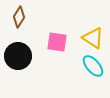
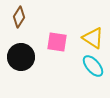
black circle: moved 3 px right, 1 px down
